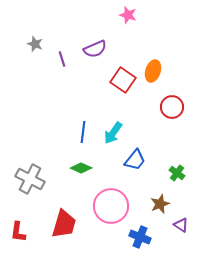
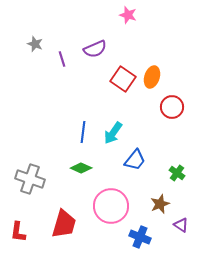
orange ellipse: moved 1 px left, 6 px down
red square: moved 1 px up
gray cross: rotated 8 degrees counterclockwise
